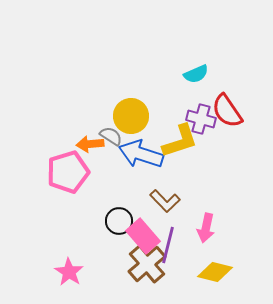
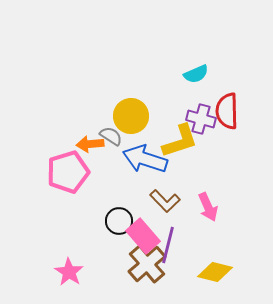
red semicircle: rotated 33 degrees clockwise
blue arrow: moved 4 px right, 5 px down
pink arrow: moved 2 px right, 21 px up; rotated 36 degrees counterclockwise
